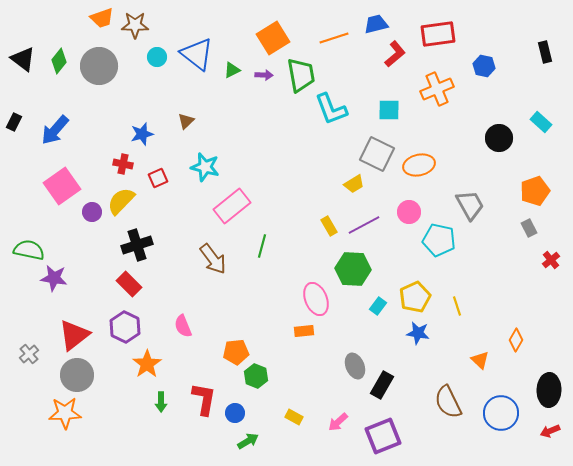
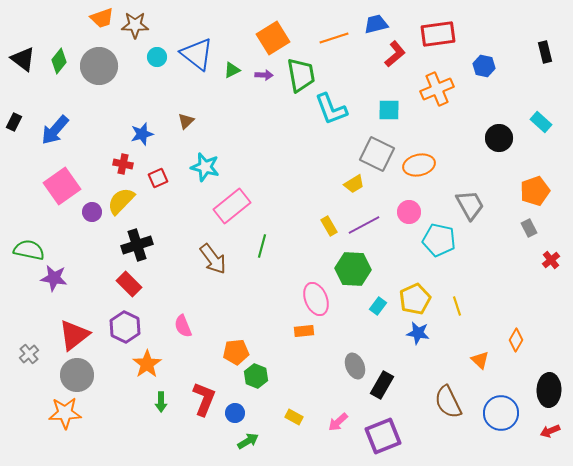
yellow pentagon at (415, 297): moved 2 px down
red L-shape at (204, 399): rotated 12 degrees clockwise
